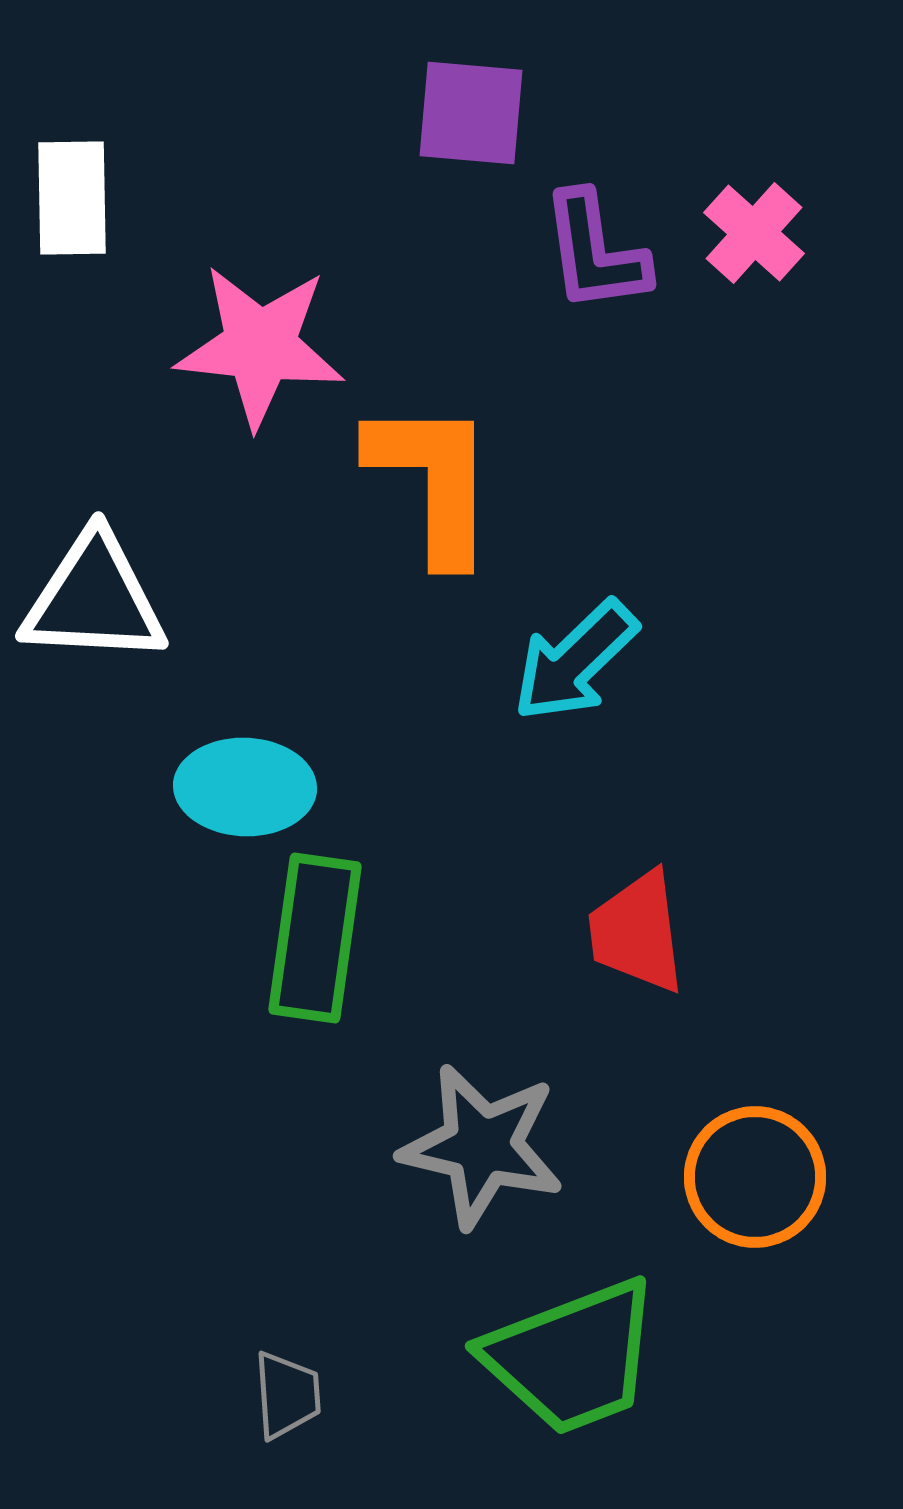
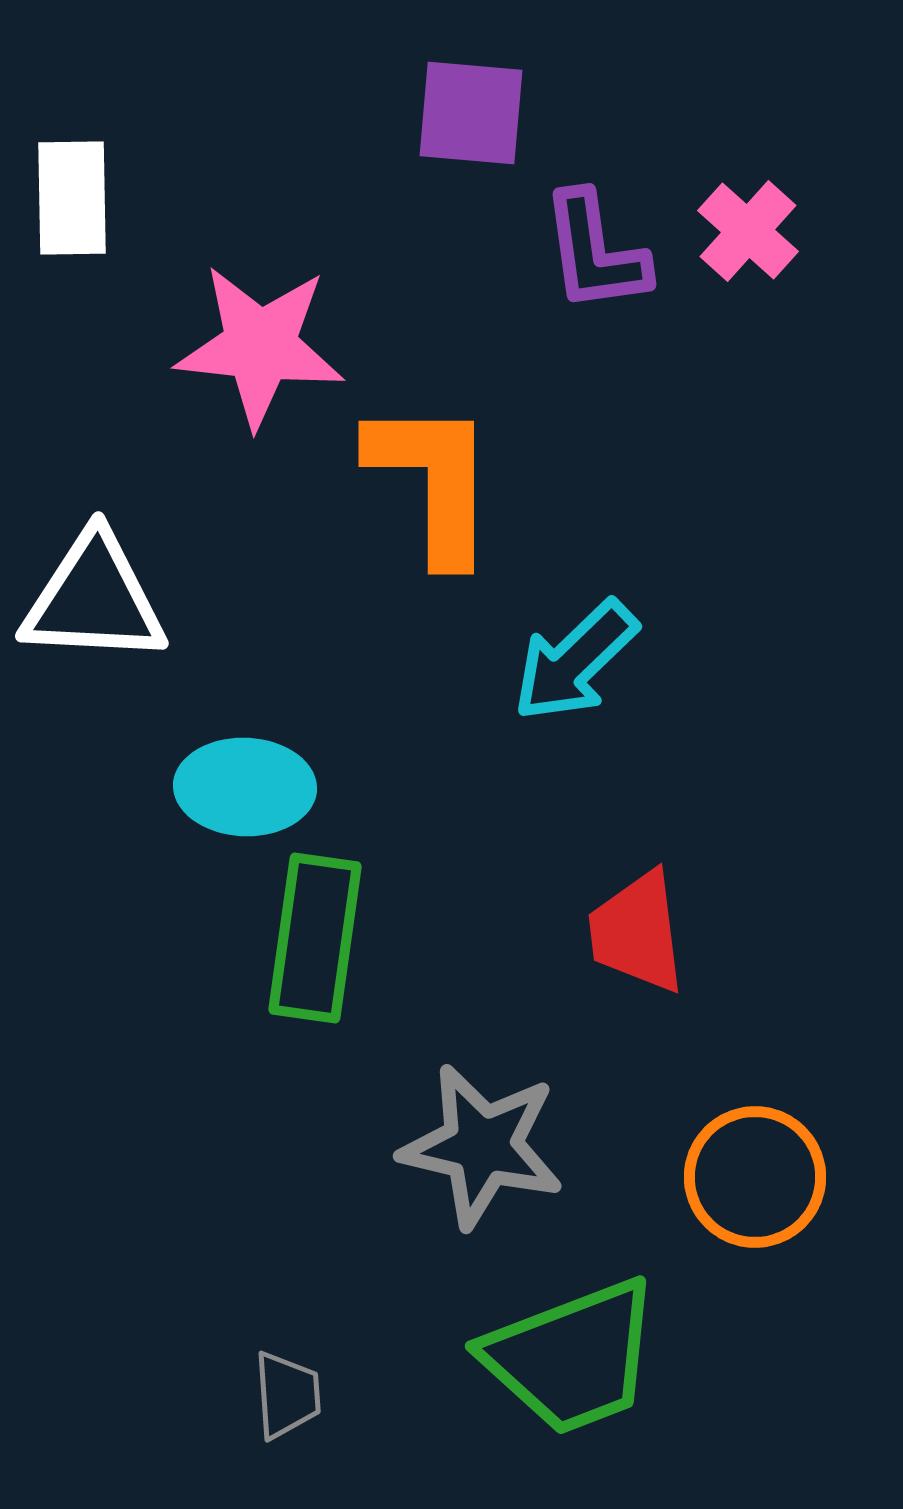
pink cross: moved 6 px left, 2 px up
